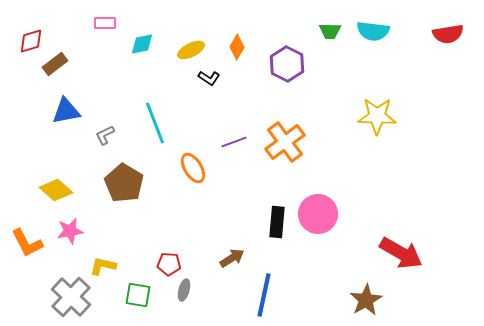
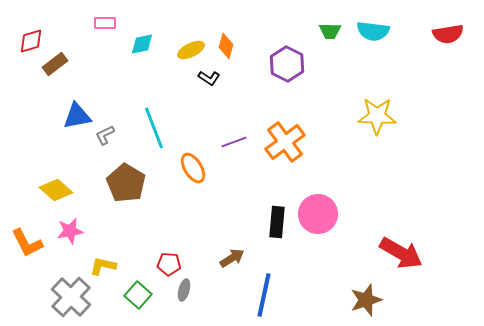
orange diamond: moved 11 px left, 1 px up; rotated 15 degrees counterclockwise
blue triangle: moved 11 px right, 5 px down
cyan line: moved 1 px left, 5 px down
brown pentagon: moved 2 px right
green square: rotated 32 degrees clockwise
brown star: rotated 12 degrees clockwise
